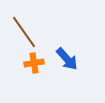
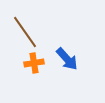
brown line: moved 1 px right
